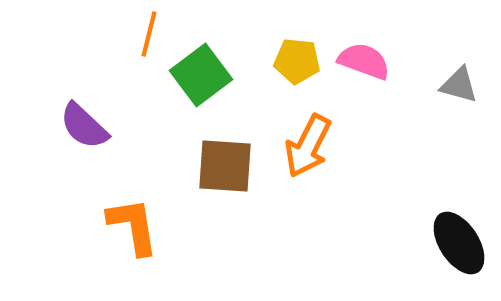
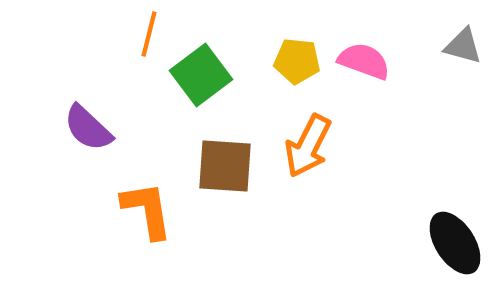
gray triangle: moved 4 px right, 39 px up
purple semicircle: moved 4 px right, 2 px down
orange L-shape: moved 14 px right, 16 px up
black ellipse: moved 4 px left
